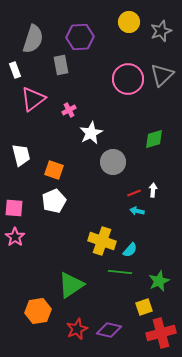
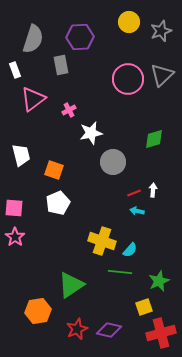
white star: rotated 15 degrees clockwise
white pentagon: moved 4 px right, 2 px down
